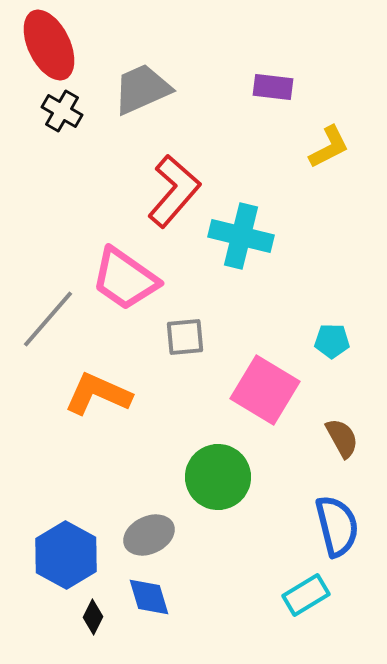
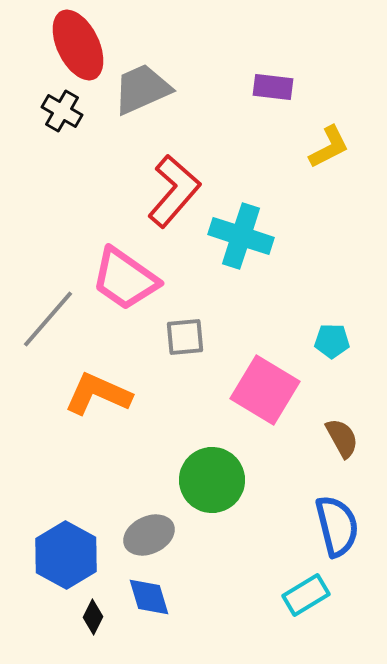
red ellipse: moved 29 px right
cyan cross: rotated 4 degrees clockwise
green circle: moved 6 px left, 3 px down
